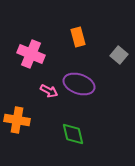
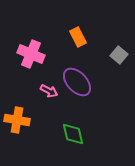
orange rectangle: rotated 12 degrees counterclockwise
purple ellipse: moved 2 px left, 2 px up; rotated 28 degrees clockwise
